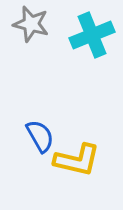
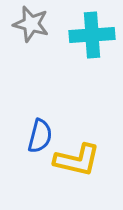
cyan cross: rotated 18 degrees clockwise
blue semicircle: rotated 44 degrees clockwise
